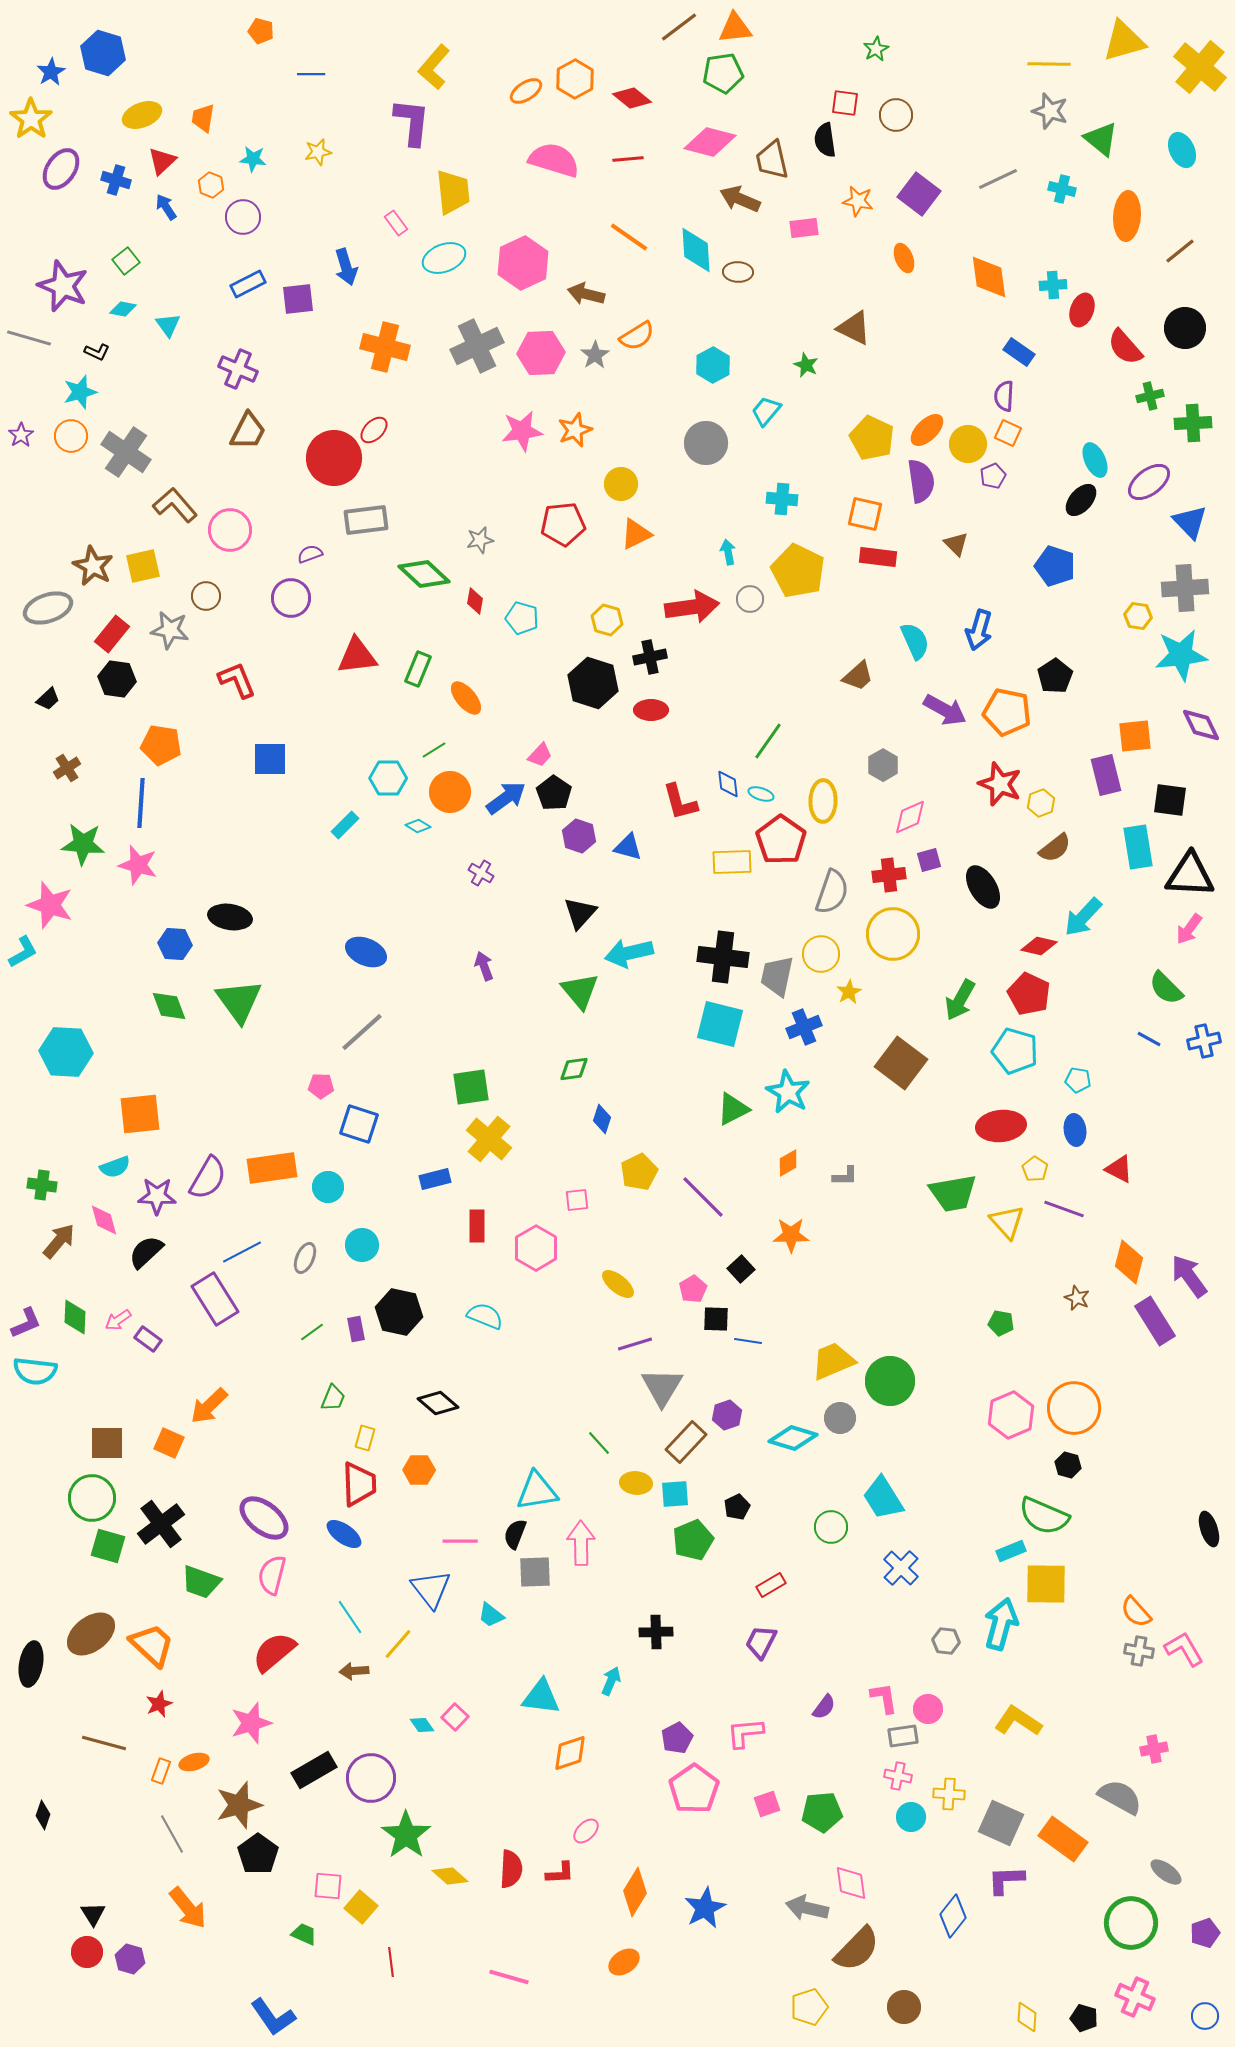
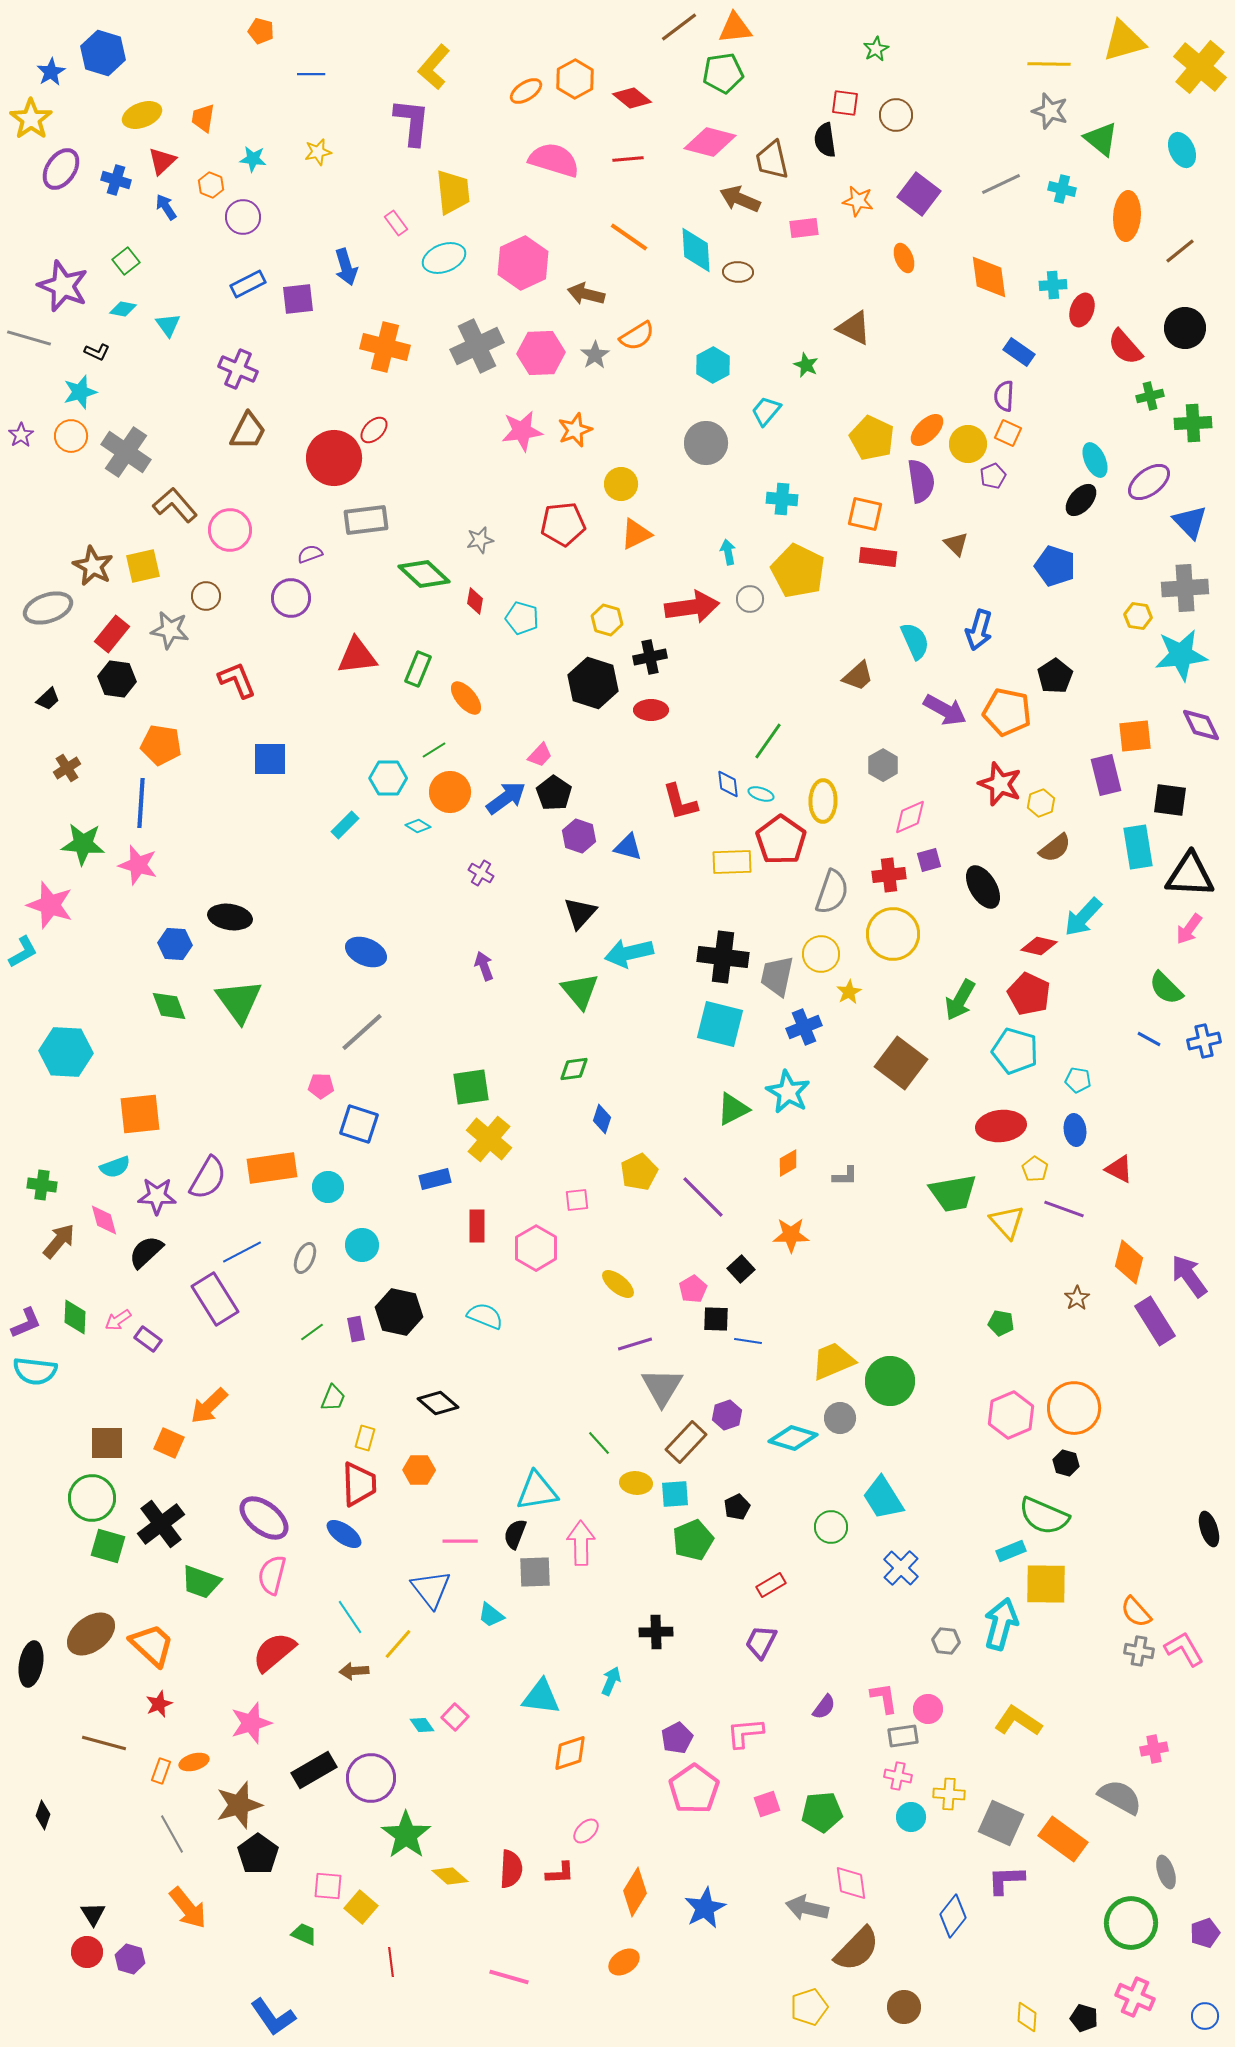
gray line at (998, 179): moved 3 px right, 5 px down
brown star at (1077, 1298): rotated 15 degrees clockwise
black hexagon at (1068, 1465): moved 2 px left, 2 px up
gray ellipse at (1166, 1872): rotated 36 degrees clockwise
